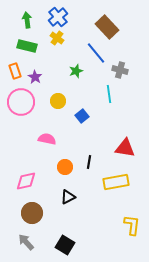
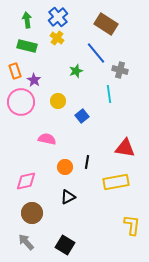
brown rectangle: moved 1 px left, 3 px up; rotated 15 degrees counterclockwise
purple star: moved 1 px left, 3 px down
black line: moved 2 px left
